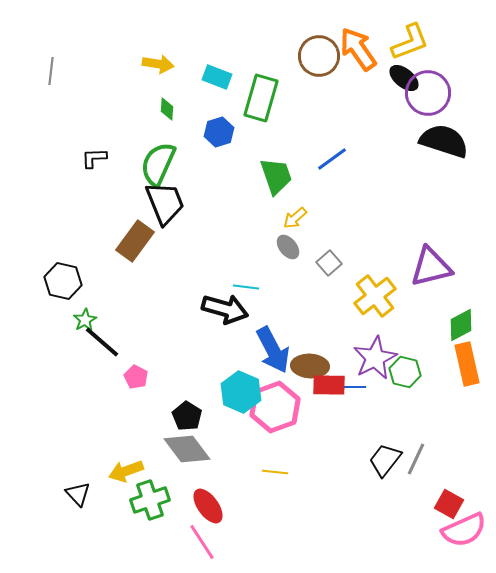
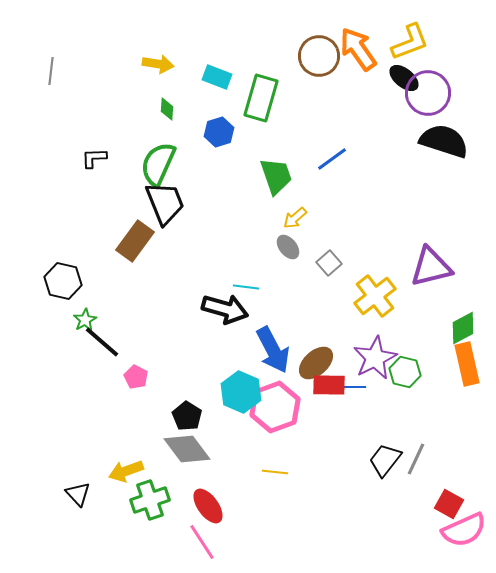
green diamond at (461, 325): moved 2 px right, 3 px down
brown ellipse at (310, 366): moved 6 px right, 3 px up; rotated 45 degrees counterclockwise
